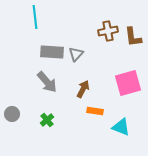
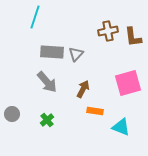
cyan line: rotated 25 degrees clockwise
